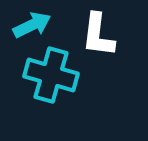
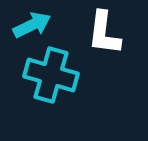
white L-shape: moved 6 px right, 2 px up
